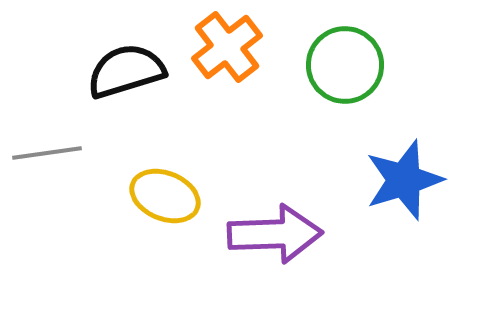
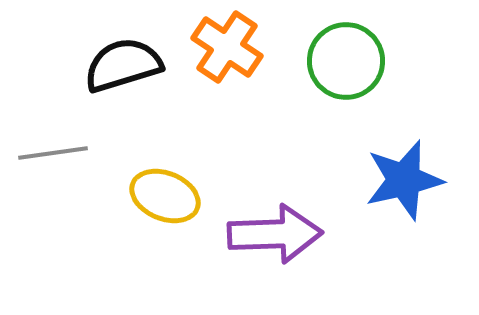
orange cross: rotated 18 degrees counterclockwise
green circle: moved 1 px right, 4 px up
black semicircle: moved 3 px left, 6 px up
gray line: moved 6 px right
blue star: rotated 4 degrees clockwise
